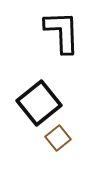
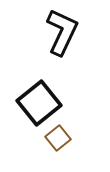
black L-shape: rotated 27 degrees clockwise
